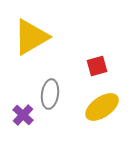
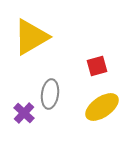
purple cross: moved 1 px right, 2 px up
